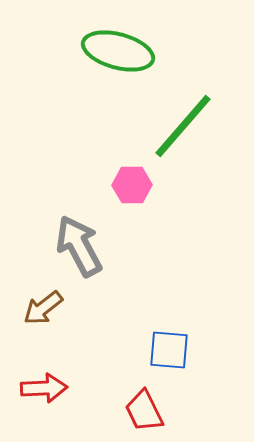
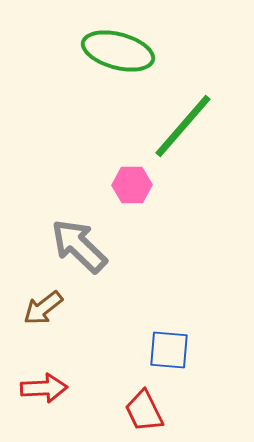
gray arrow: rotated 18 degrees counterclockwise
